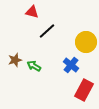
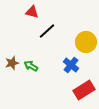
brown star: moved 3 px left, 3 px down
green arrow: moved 3 px left
red rectangle: rotated 30 degrees clockwise
